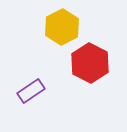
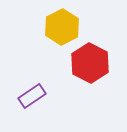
purple rectangle: moved 1 px right, 5 px down
